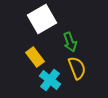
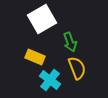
yellow rectangle: rotated 30 degrees counterclockwise
